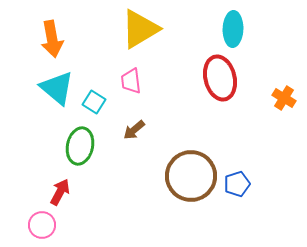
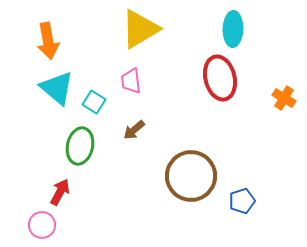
orange arrow: moved 4 px left, 2 px down
blue pentagon: moved 5 px right, 17 px down
